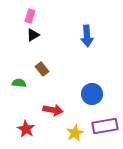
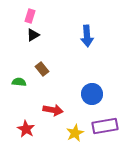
green semicircle: moved 1 px up
